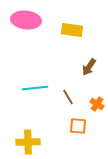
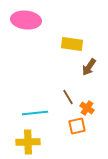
yellow rectangle: moved 14 px down
cyan line: moved 25 px down
orange cross: moved 10 px left, 4 px down
orange square: moved 1 px left; rotated 18 degrees counterclockwise
